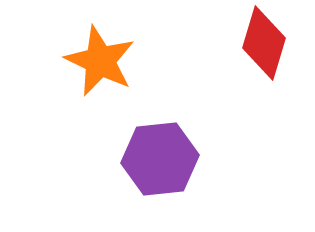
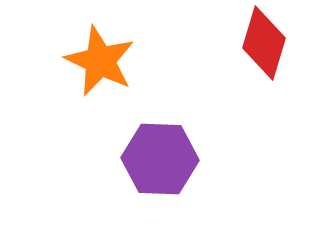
purple hexagon: rotated 8 degrees clockwise
